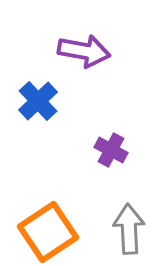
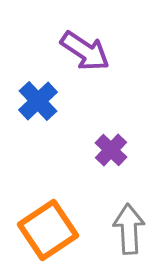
purple arrow: moved 1 px right; rotated 24 degrees clockwise
purple cross: rotated 16 degrees clockwise
orange square: moved 2 px up
